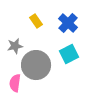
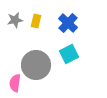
yellow rectangle: rotated 48 degrees clockwise
gray star: moved 26 px up
